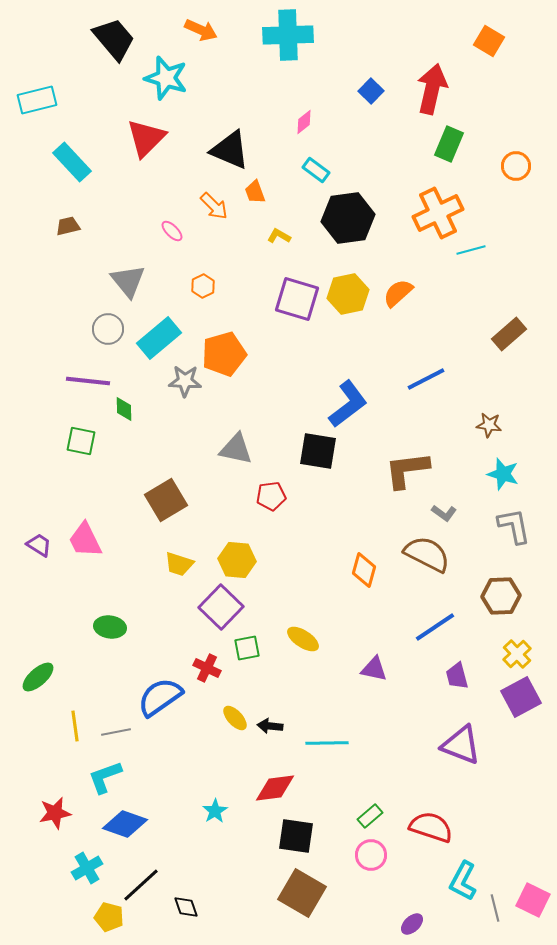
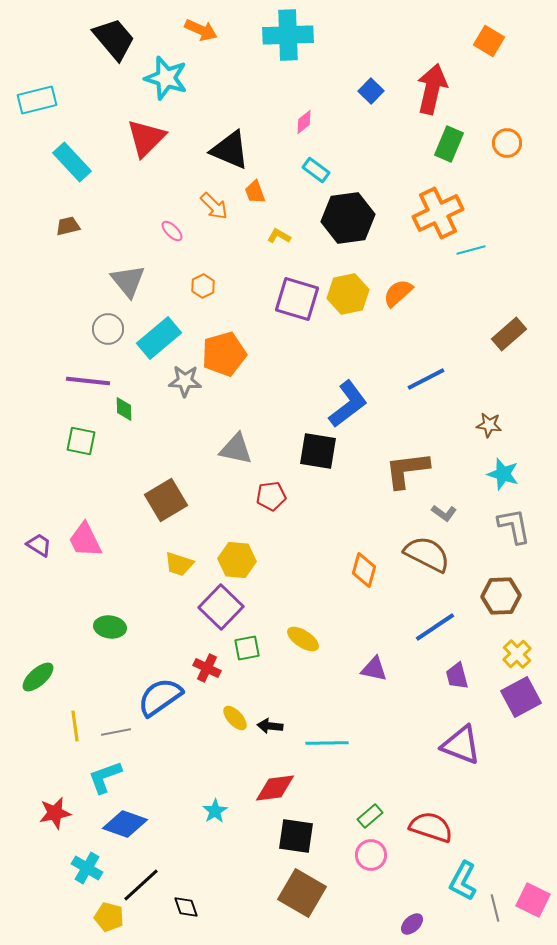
orange circle at (516, 166): moved 9 px left, 23 px up
cyan cross at (87, 868): rotated 28 degrees counterclockwise
